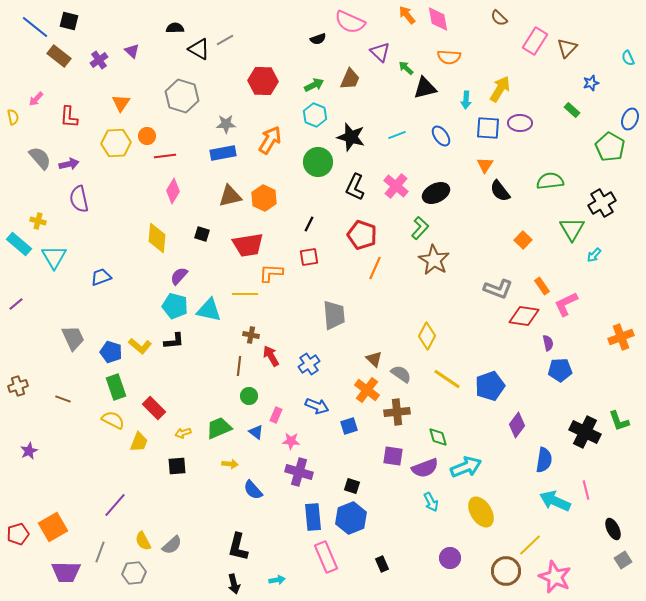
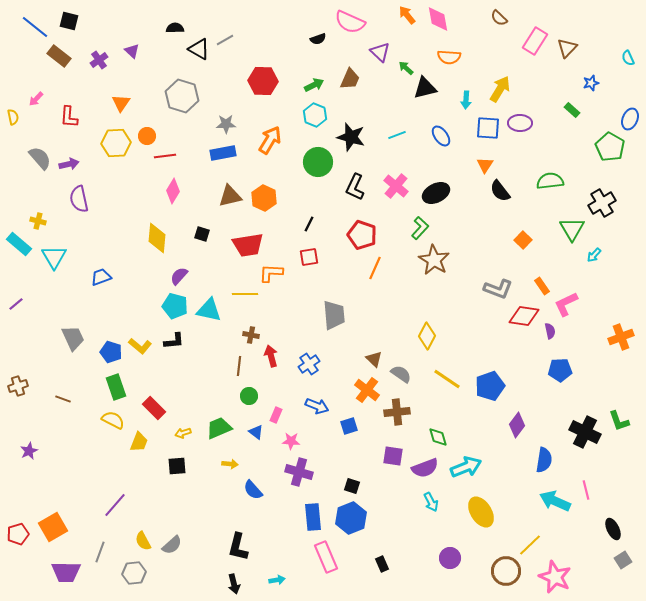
purple semicircle at (548, 343): moved 2 px right, 12 px up
red arrow at (271, 356): rotated 15 degrees clockwise
